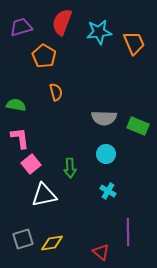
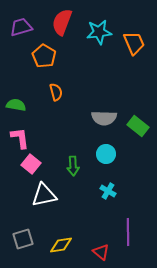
green rectangle: rotated 15 degrees clockwise
pink square: rotated 12 degrees counterclockwise
green arrow: moved 3 px right, 2 px up
yellow diamond: moved 9 px right, 2 px down
